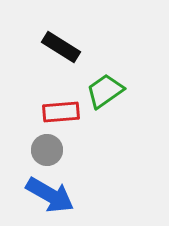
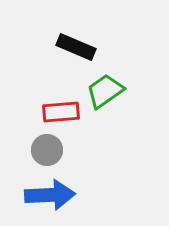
black rectangle: moved 15 px right; rotated 9 degrees counterclockwise
blue arrow: rotated 33 degrees counterclockwise
